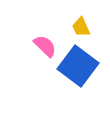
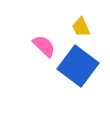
pink semicircle: moved 1 px left
